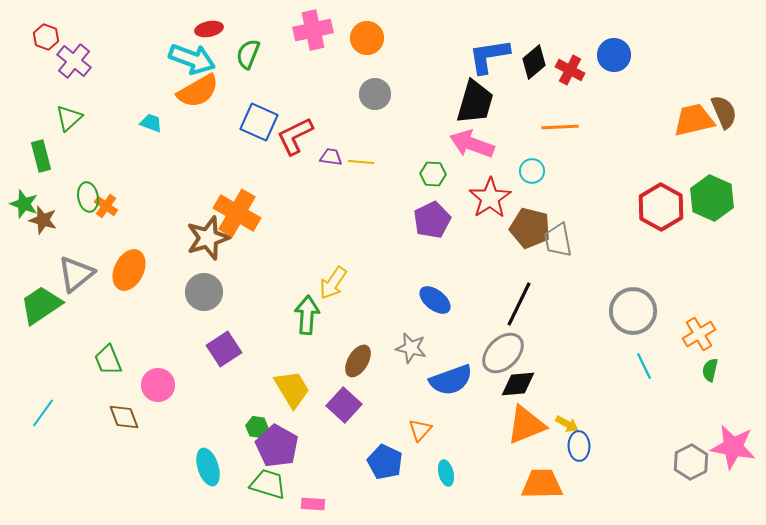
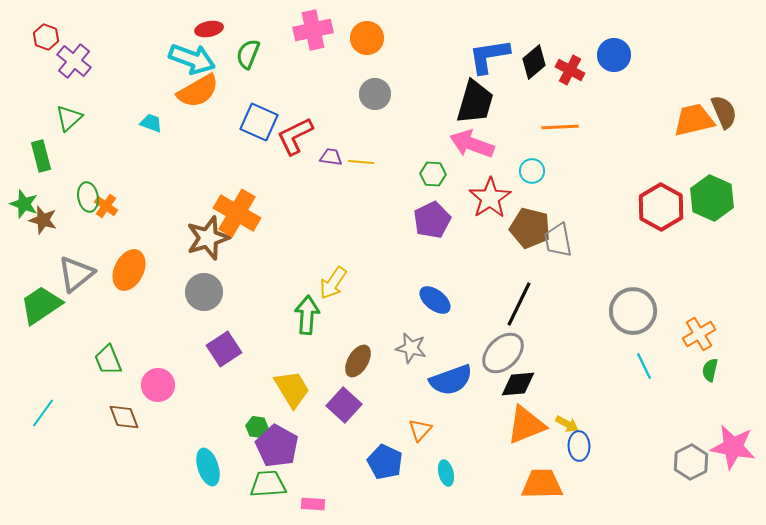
green trapezoid at (268, 484): rotated 21 degrees counterclockwise
